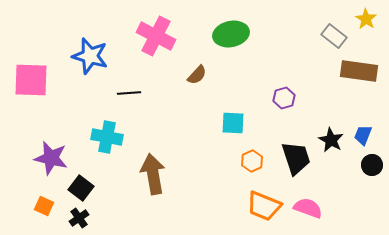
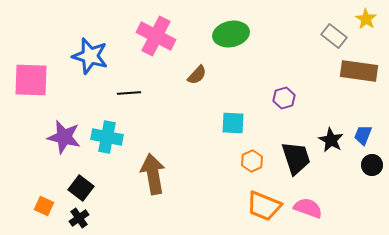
purple star: moved 13 px right, 21 px up
